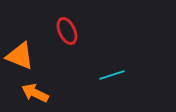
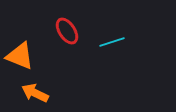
red ellipse: rotated 8 degrees counterclockwise
cyan line: moved 33 px up
